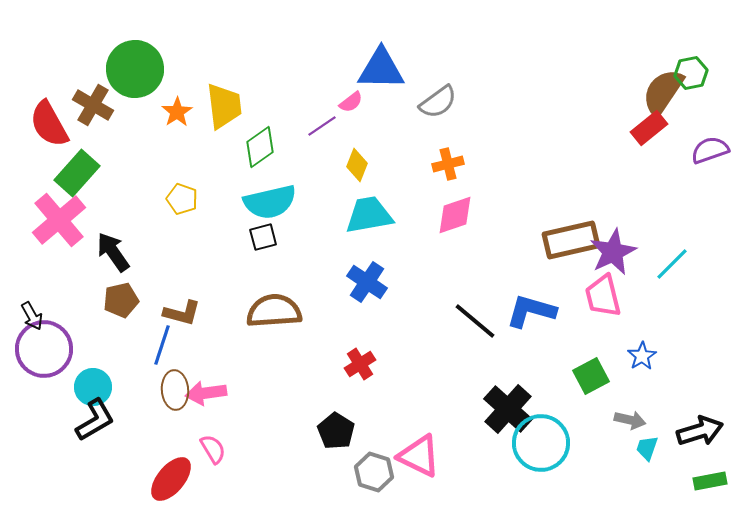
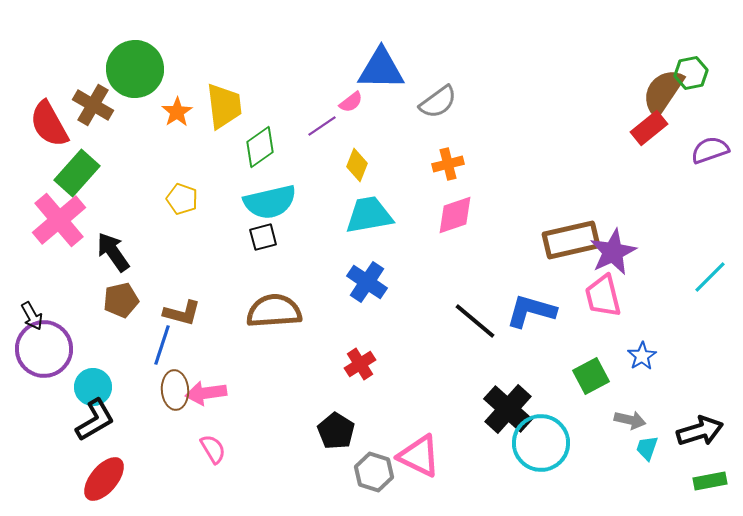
cyan line at (672, 264): moved 38 px right, 13 px down
red ellipse at (171, 479): moved 67 px left
